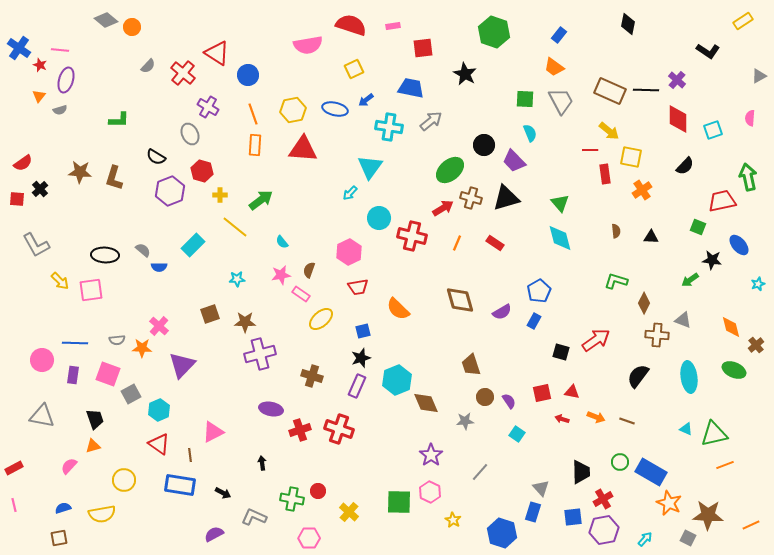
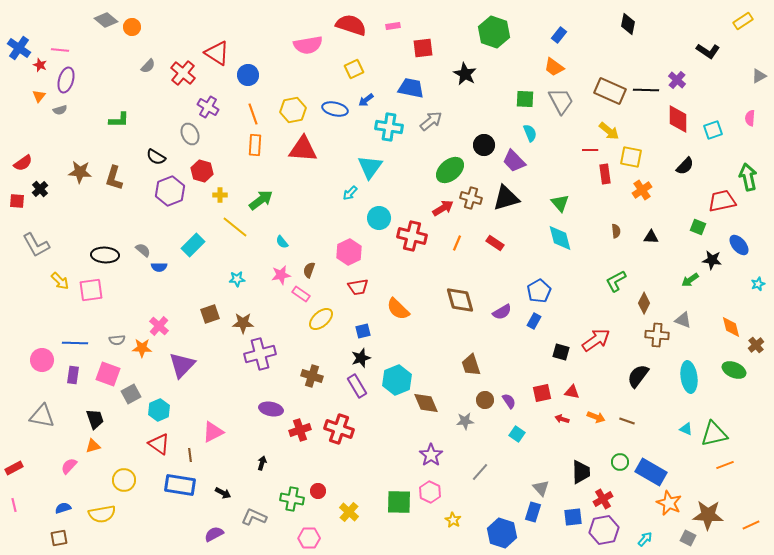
red square at (17, 199): moved 2 px down
green L-shape at (616, 281): rotated 45 degrees counterclockwise
brown star at (245, 322): moved 2 px left, 1 px down
purple rectangle at (357, 386): rotated 55 degrees counterclockwise
brown circle at (485, 397): moved 3 px down
black arrow at (262, 463): rotated 24 degrees clockwise
